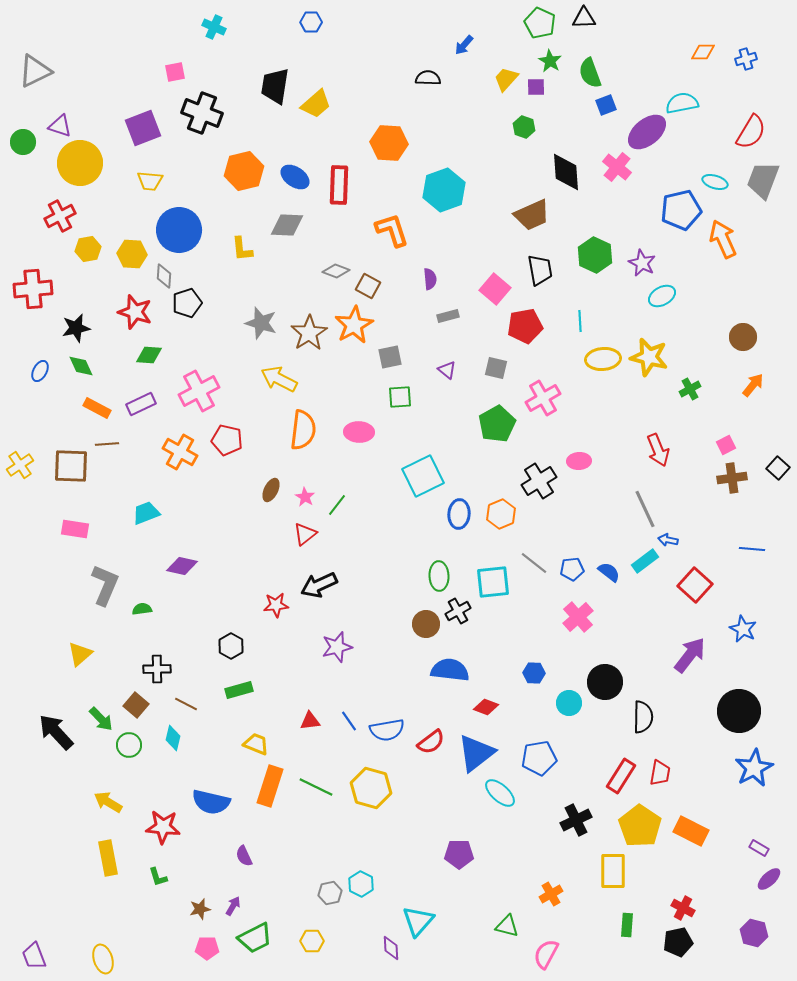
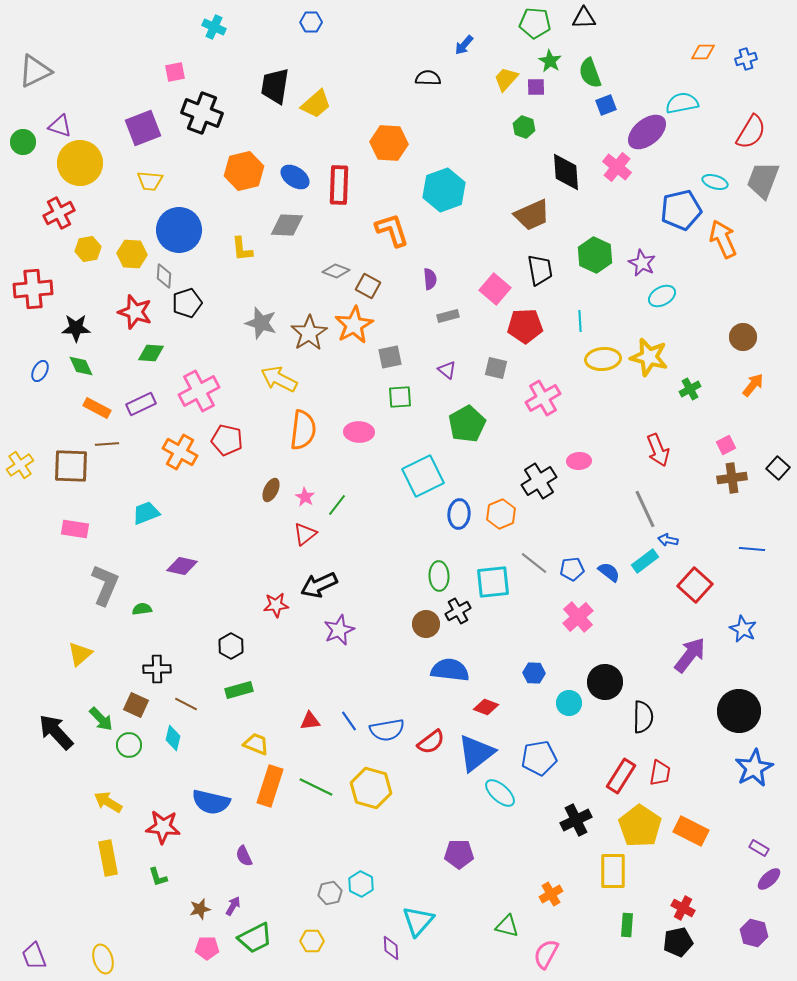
green pentagon at (540, 23): moved 5 px left; rotated 20 degrees counterclockwise
red cross at (60, 216): moved 1 px left, 3 px up
red pentagon at (525, 326): rotated 8 degrees clockwise
black star at (76, 328): rotated 12 degrees clockwise
green diamond at (149, 355): moved 2 px right, 2 px up
green pentagon at (497, 424): moved 30 px left
purple star at (337, 647): moved 2 px right, 17 px up; rotated 8 degrees counterclockwise
brown square at (136, 705): rotated 15 degrees counterclockwise
